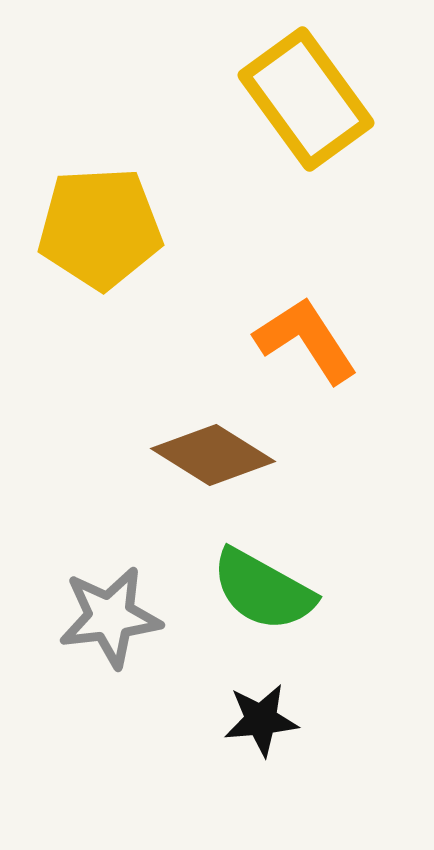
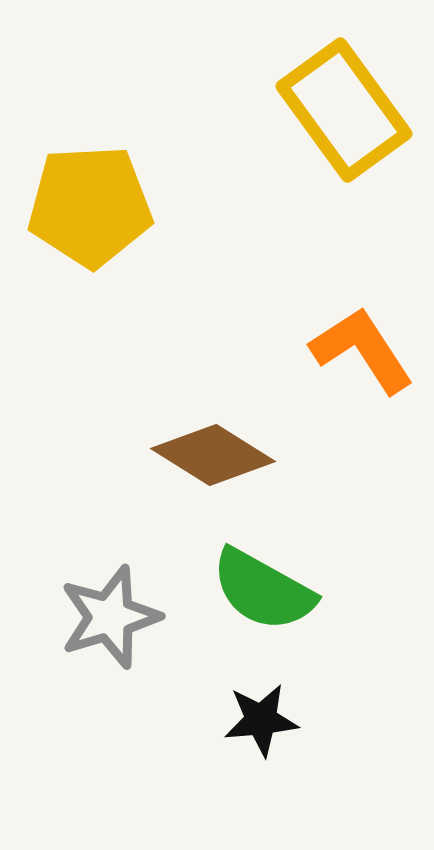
yellow rectangle: moved 38 px right, 11 px down
yellow pentagon: moved 10 px left, 22 px up
orange L-shape: moved 56 px right, 10 px down
gray star: rotated 10 degrees counterclockwise
